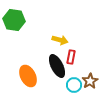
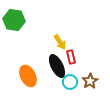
yellow arrow: moved 2 px down; rotated 42 degrees clockwise
red rectangle: rotated 24 degrees counterclockwise
cyan circle: moved 4 px left, 3 px up
